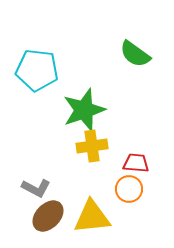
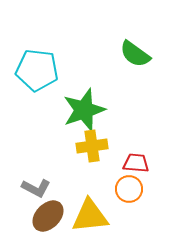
yellow triangle: moved 2 px left, 1 px up
